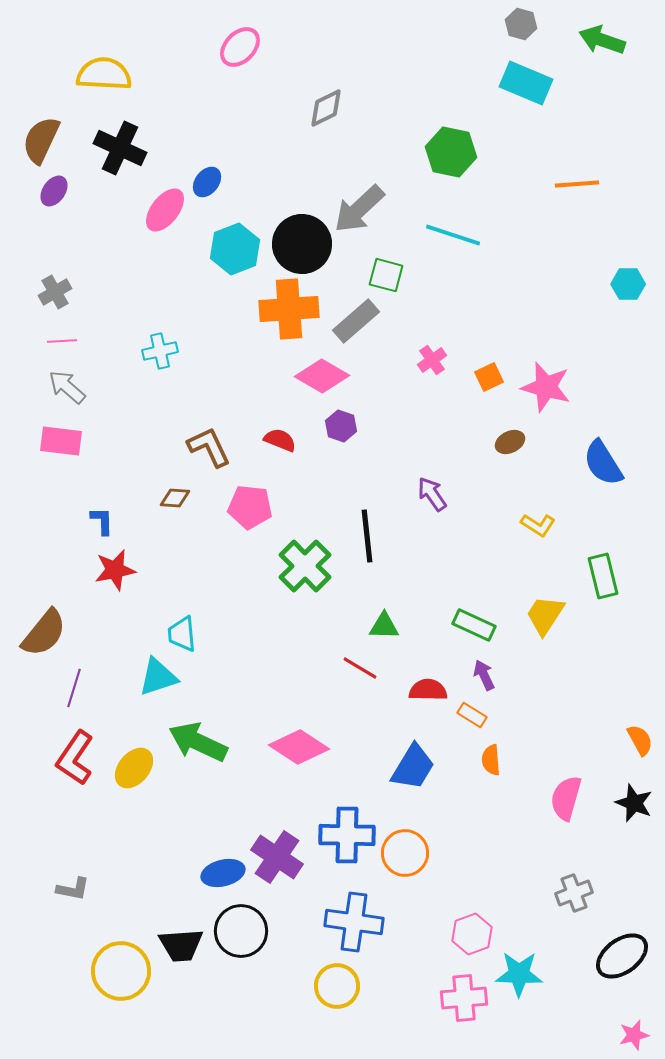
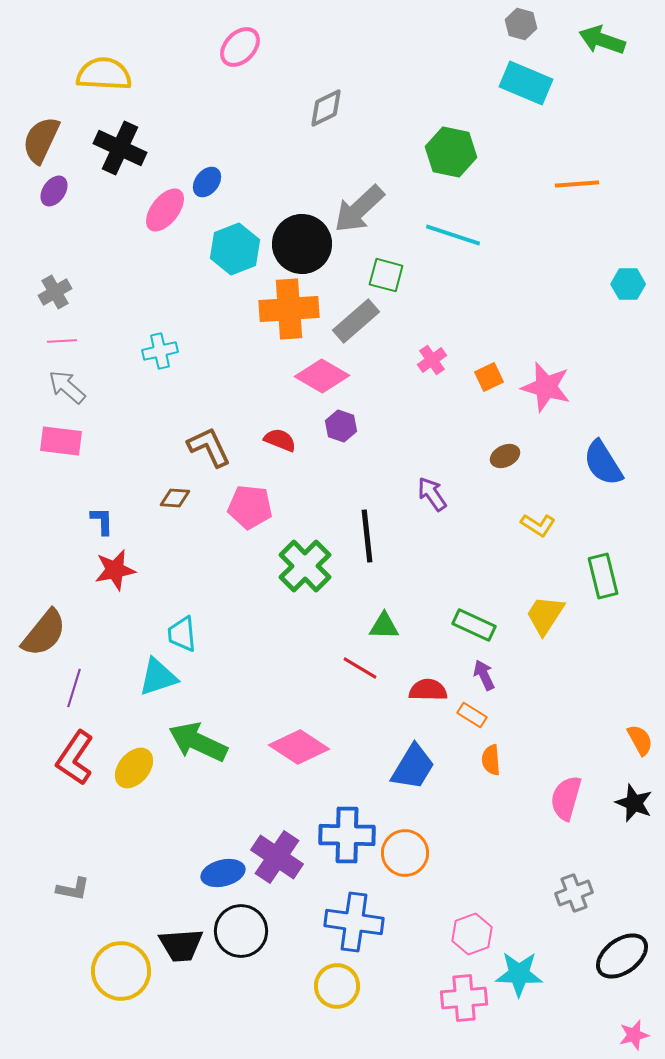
brown ellipse at (510, 442): moved 5 px left, 14 px down
